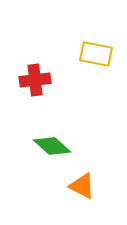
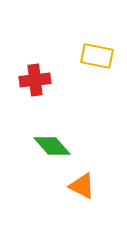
yellow rectangle: moved 1 px right, 2 px down
green diamond: rotated 6 degrees clockwise
